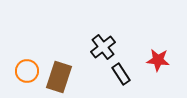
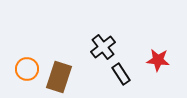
orange circle: moved 2 px up
